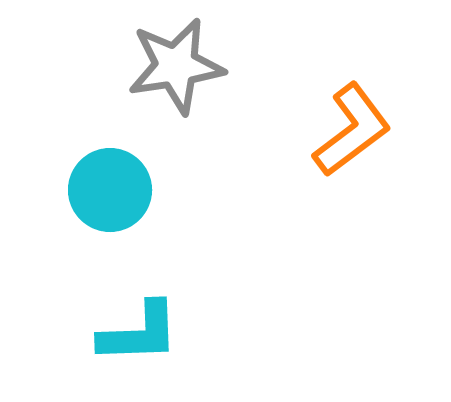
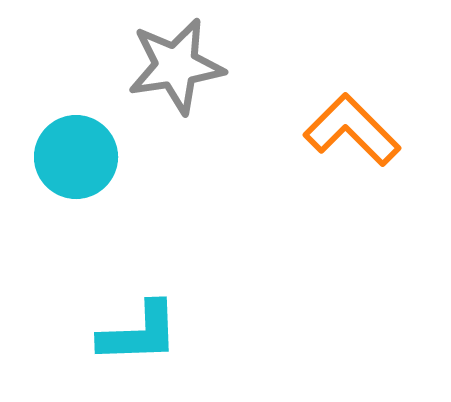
orange L-shape: rotated 98 degrees counterclockwise
cyan circle: moved 34 px left, 33 px up
